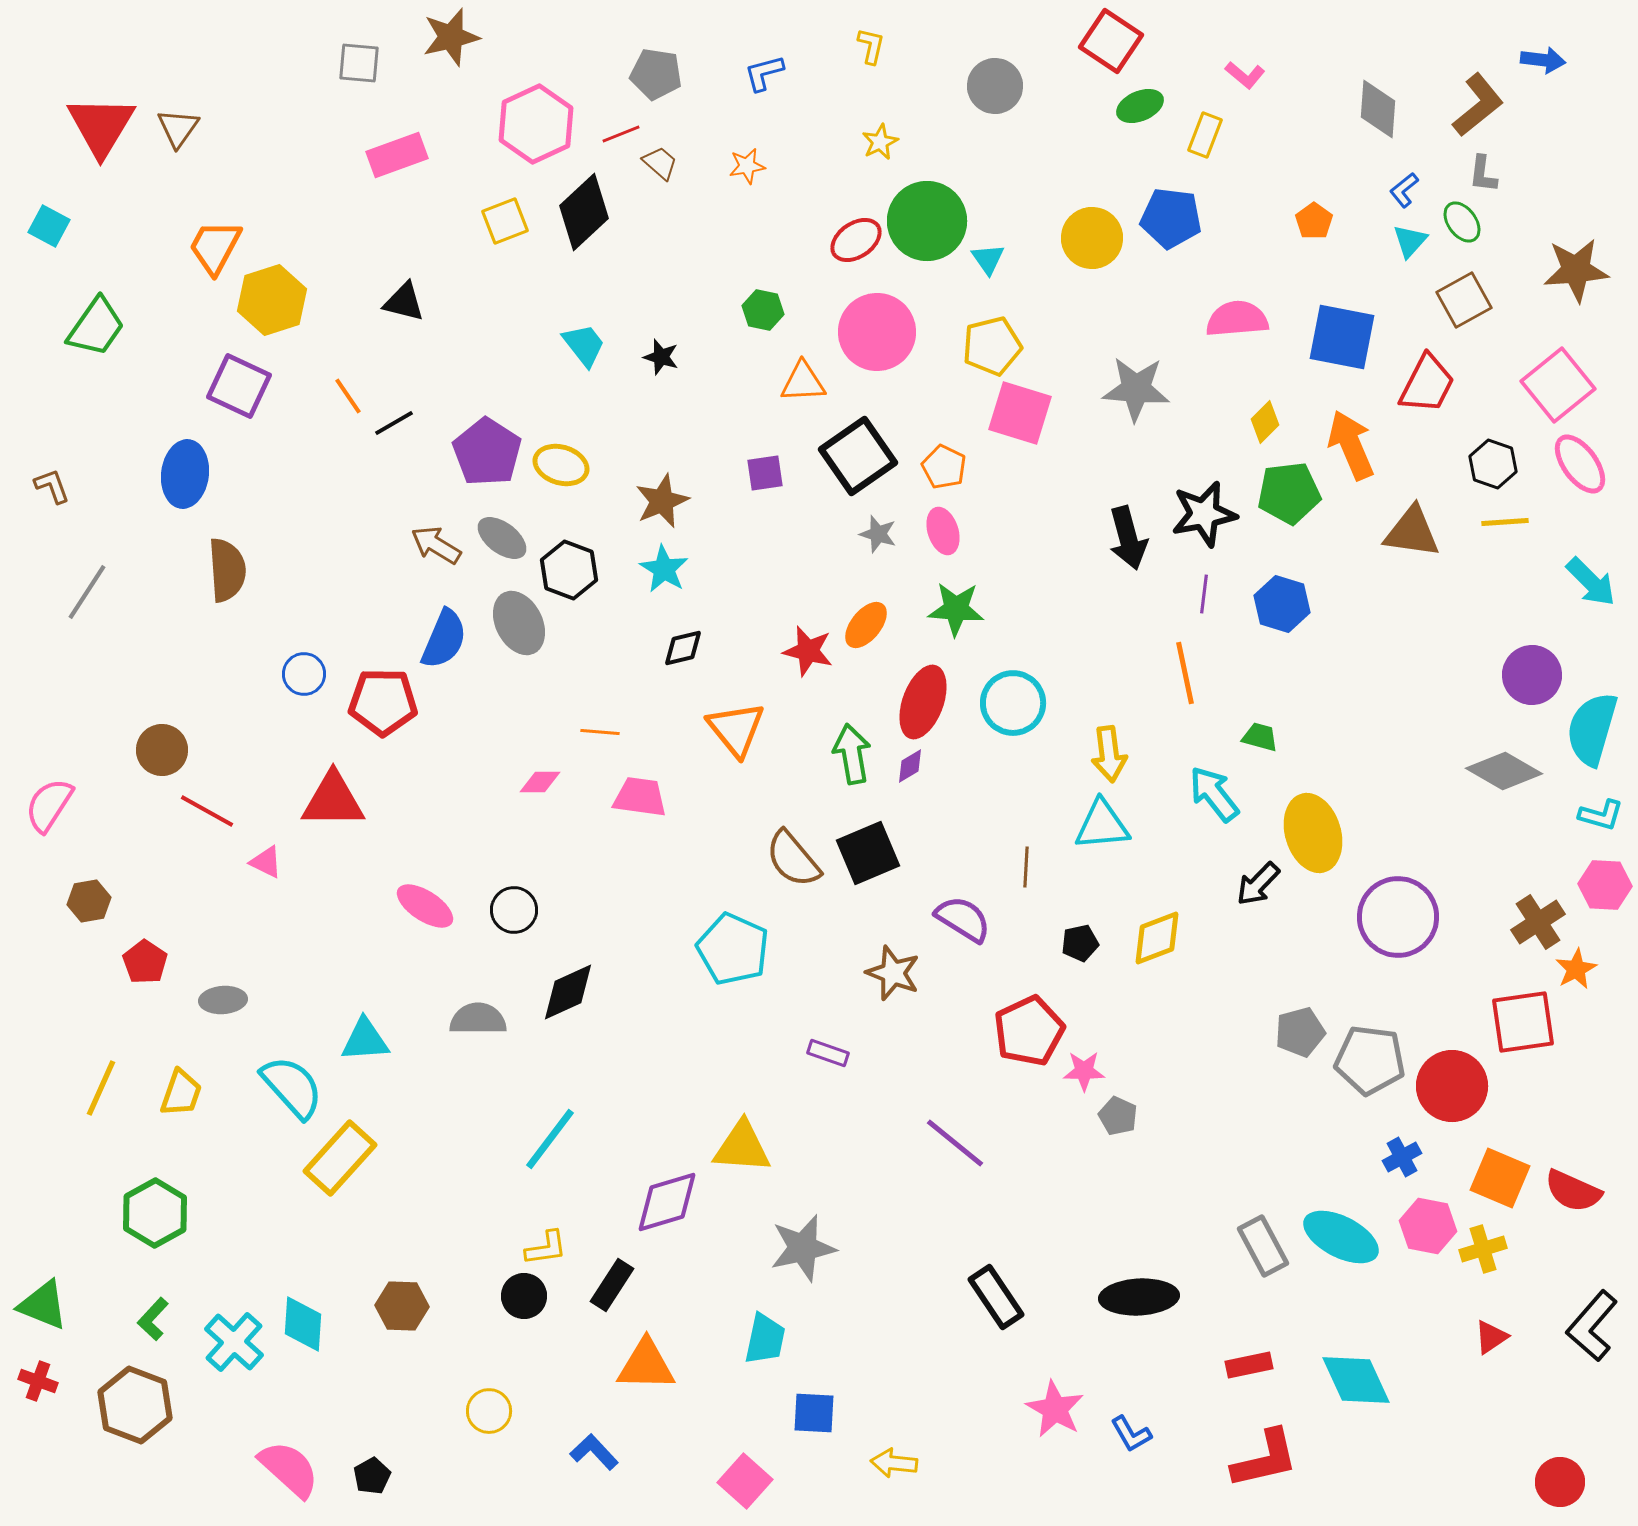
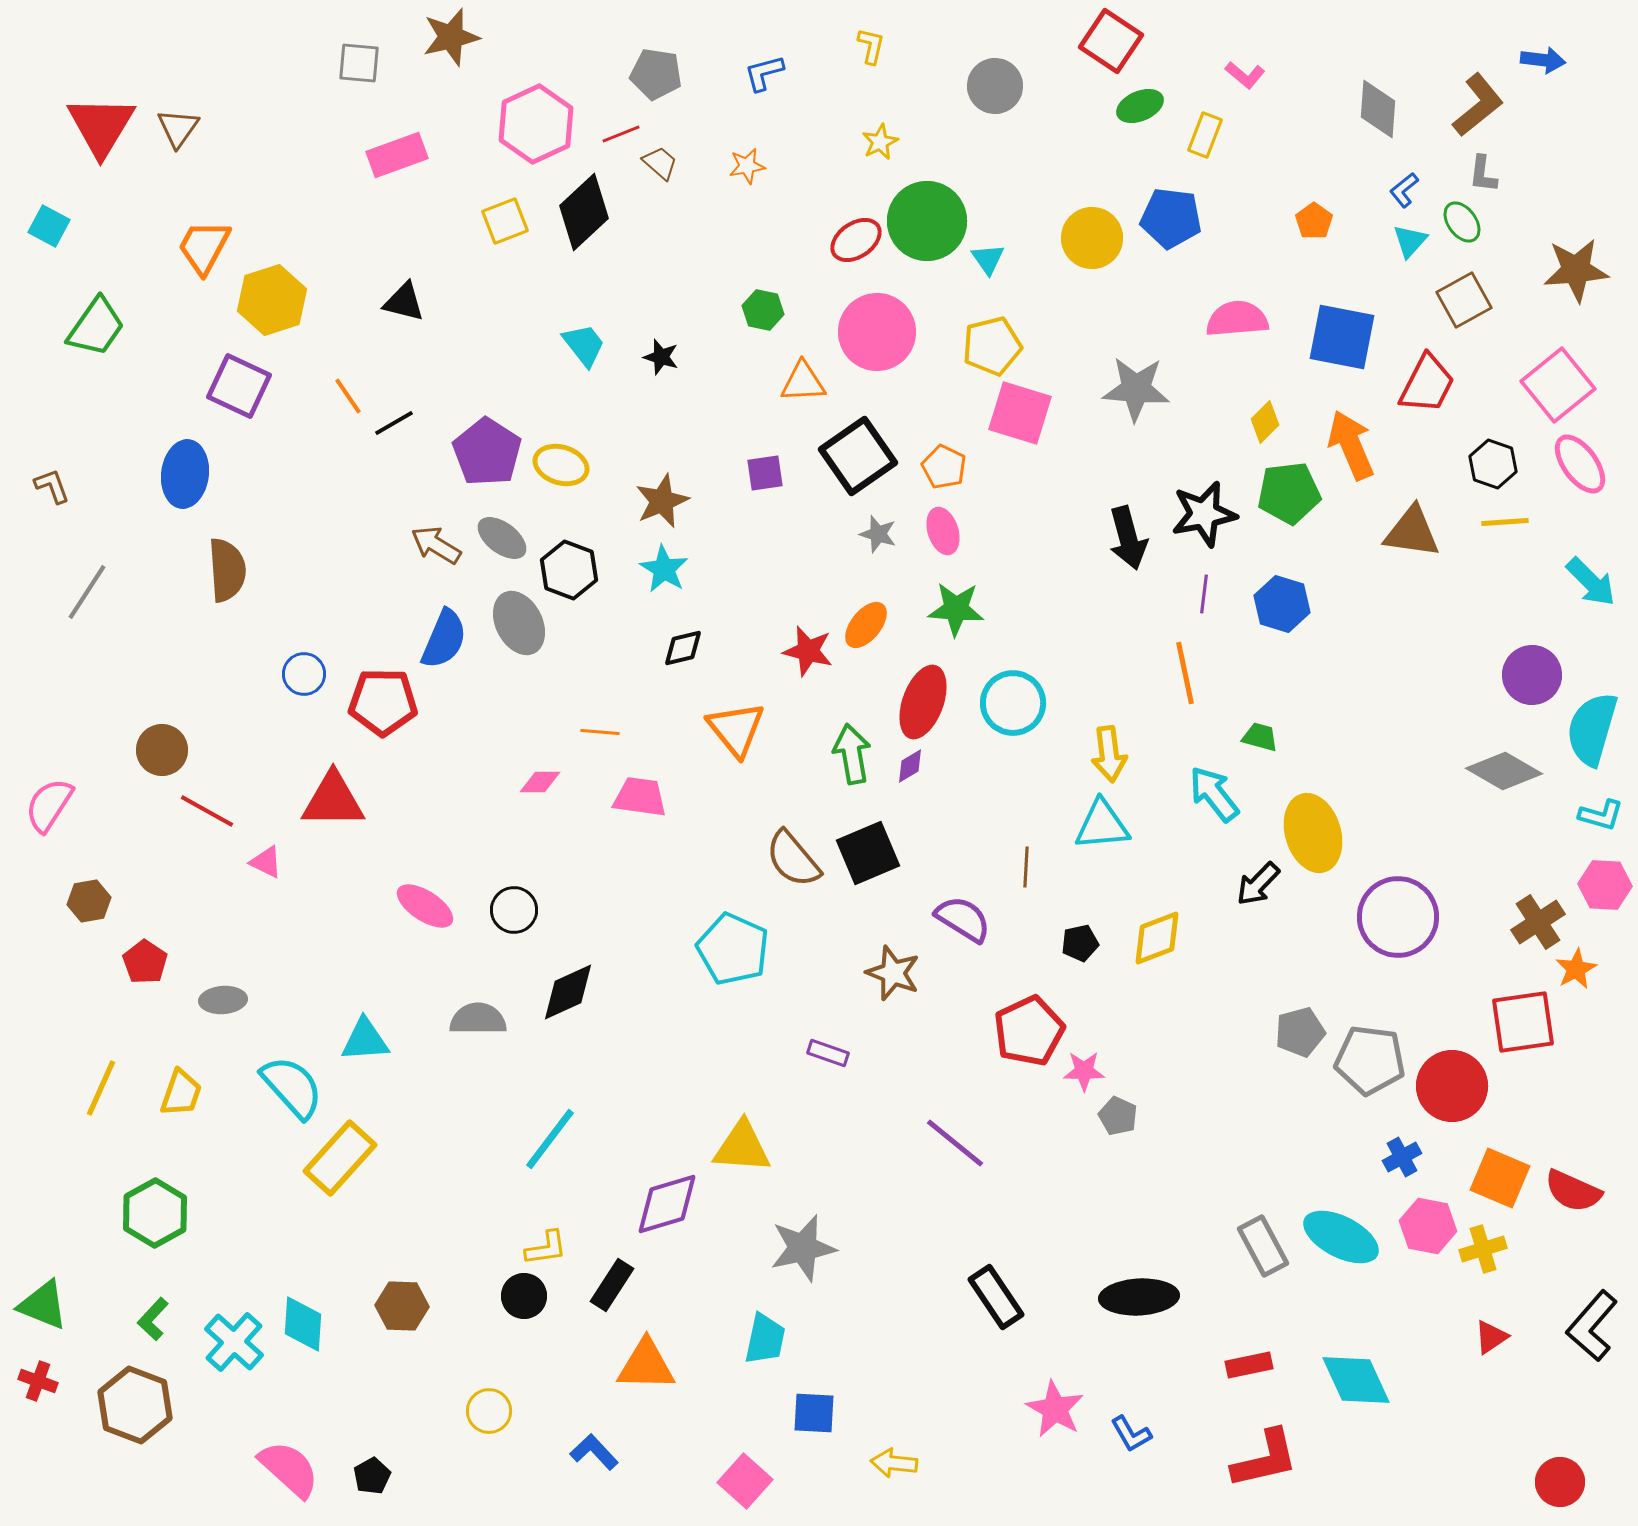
orange trapezoid at (215, 247): moved 11 px left
purple diamond at (667, 1202): moved 2 px down
